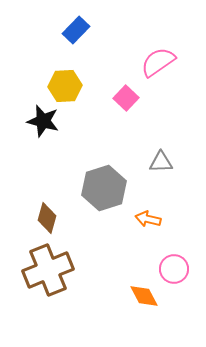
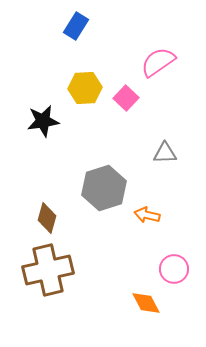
blue rectangle: moved 4 px up; rotated 12 degrees counterclockwise
yellow hexagon: moved 20 px right, 2 px down
black star: rotated 24 degrees counterclockwise
gray triangle: moved 4 px right, 9 px up
orange arrow: moved 1 px left, 4 px up
brown cross: rotated 9 degrees clockwise
orange diamond: moved 2 px right, 7 px down
